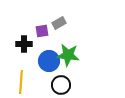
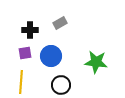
gray rectangle: moved 1 px right
purple square: moved 17 px left, 22 px down
black cross: moved 6 px right, 14 px up
green star: moved 28 px right, 7 px down
blue circle: moved 2 px right, 5 px up
